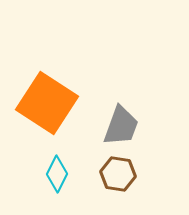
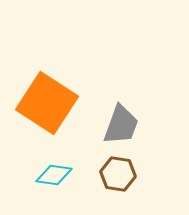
gray trapezoid: moved 1 px up
cyan diamond: moved 3 px left, 1 px down; rotated 72 degrees clockwise
